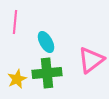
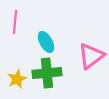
pink triangle: moved 4 px up
